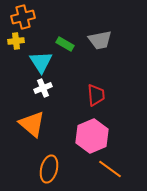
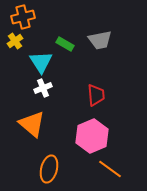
yellow cross: moved 1 px left; rotated 28 degrees counterclockwise
